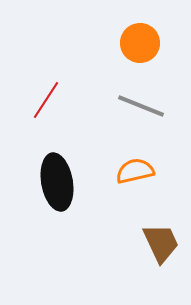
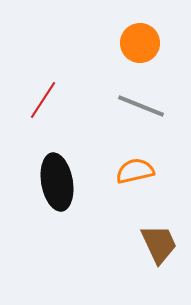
red line: moved 3 px left
brown trapezoid: moved 2 px left, 1 px down
